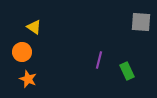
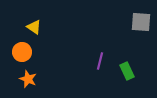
purple line: moved 1 px right, 1 px down
